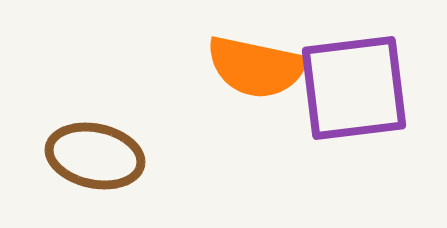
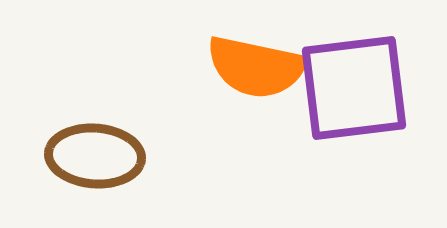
brown ellipse: rotated 8 degrees counterclockwise
